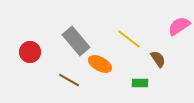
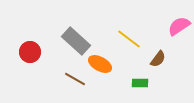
gray rectangle: rotated 8 degrees counterclockwise
brown semicircle: rotated 72 degrees clockwise
brown line: moved 6 px right, 1 px up
